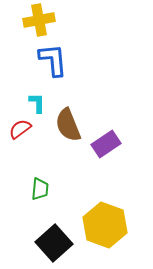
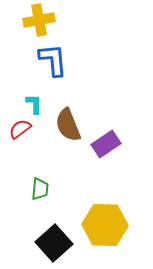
cyan L-shape: moved 3 px left, 1 px down
yellow hexagon: rotated 18 degrees counterclockwise
